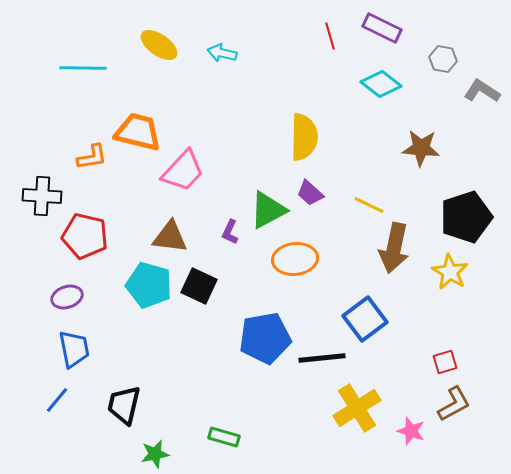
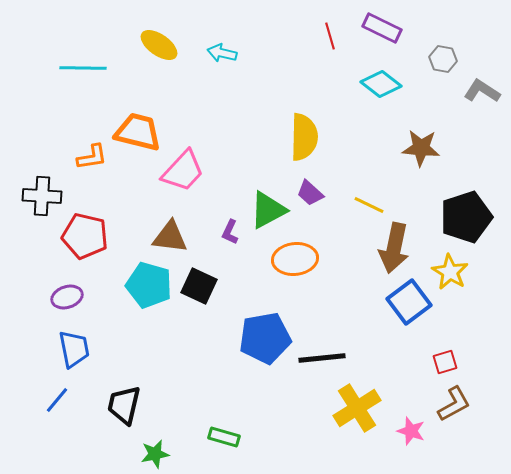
blue square: moved 44 px right, 17 px up
